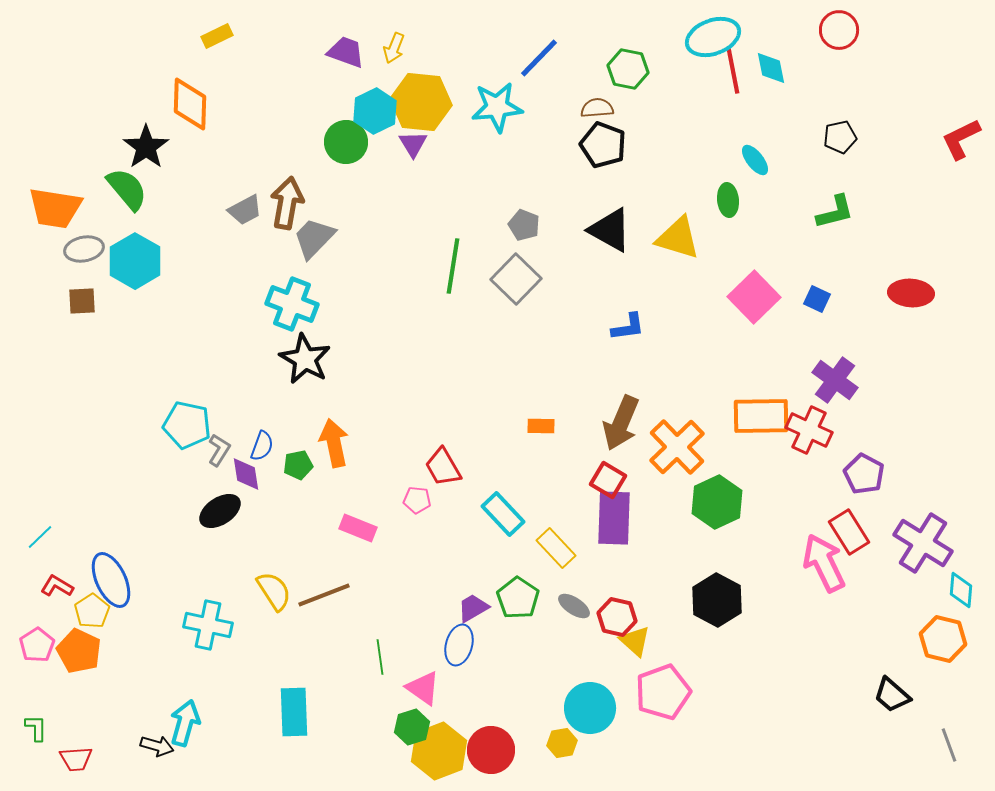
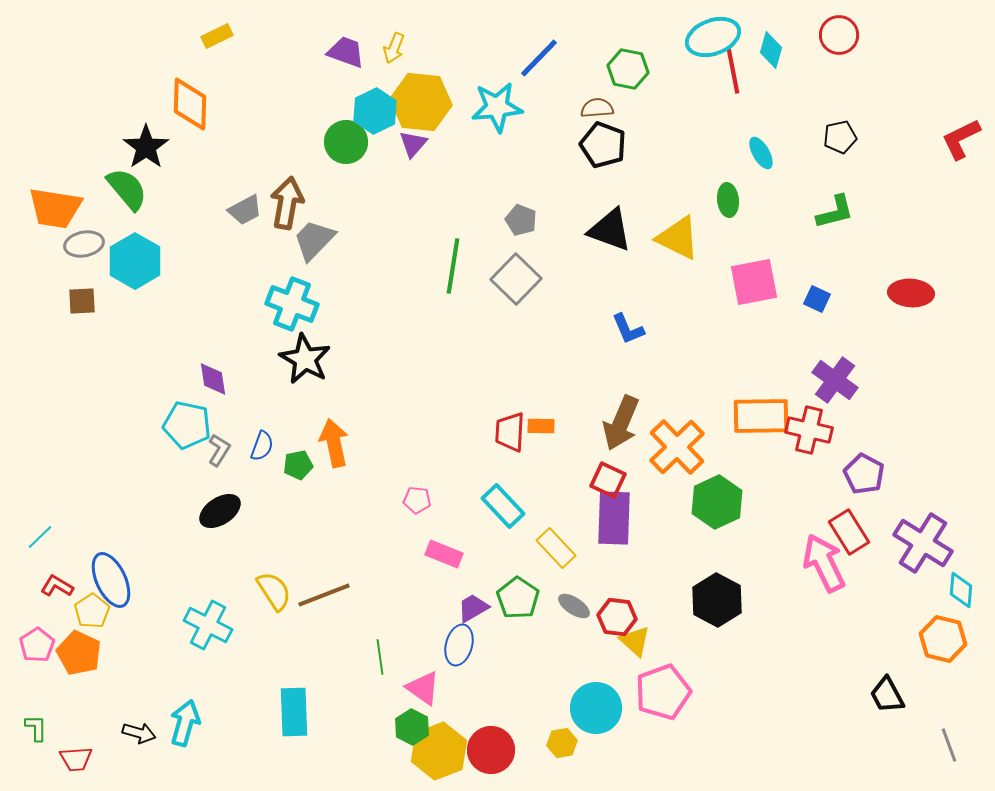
red circle at (839, 30): moved 5 px down
cyan diamond at (771, 68): moved 18 px up; rotated 27 degrees clockwise
purple triangle at (413, 144): rotated 12 degrees clockwise
cyan ellipse at (755, 160): moved 6 px right, 7 px up; rotated 8 degrees clockwise
gray pentagon at (524, 225): moved 3 px left, 5 px up
black triangle at (610, 230): rotated 9 degrees counterclockwise
gray trapezoid at (314, 238): moved 2 px down
yellow triangle at (678, 238): rotated 9 degrees clockwise
gray ellipse at (84, 249): moved 5 px up
pink square at (754, 297): moved 15 px up; rotated 33 degrees clockwise
blue L-shape at (628, 327): moved 2 px down; rotated 75 degrees clockwise
red cross at (809, 430): rotated 12 degrees counterclockwise
red trapezoid at (443, 467): moved 67 px right, 35 px up; rotated 33 degrees clockwise
purple diamond at (246, 474): moved 33 px left, 95 px up
red square at (608, 480): rotated 6 degrees counterclockwise
cyan rectangle at (503, 514): moved 8 px up
pink rectangle at (358, 528): moved 86 px right, 26 px down
red hexagon at (617, 617): rotated 6 degrees counterclockwise
cyan cross at (208, 625): rotated 15 degrees clockwise
orange pentagon at (79, 651): moved 2 px down
black trapezoid at (892, 695): moved 5 px left; rotated 21 degrees clockwise
cyan circle at (590, 708): moved 6 px right
green hexagon at (412, 727): rotated 16 degrees counterclockwise
black arrow at (157, 746): moved 18 px left, 13 px up
